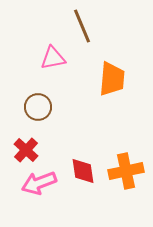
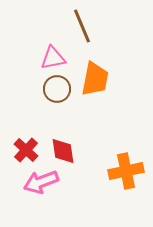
orange trapezoid: moved 17 px left; rotated 6 degrees clockwise
brown circle: moved 19 px right, 18 px up
red diamond: moved 20 px left, 20 px up
pink arrow: moved 2 px right, 1 px up
